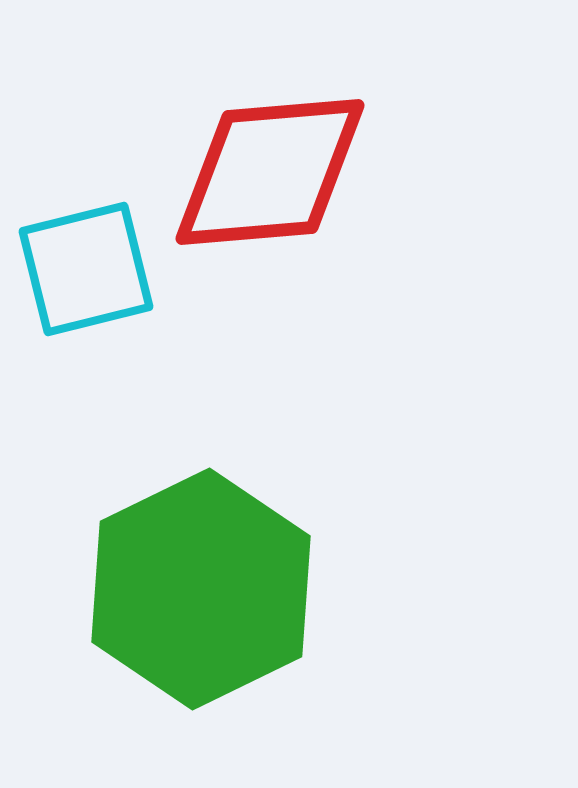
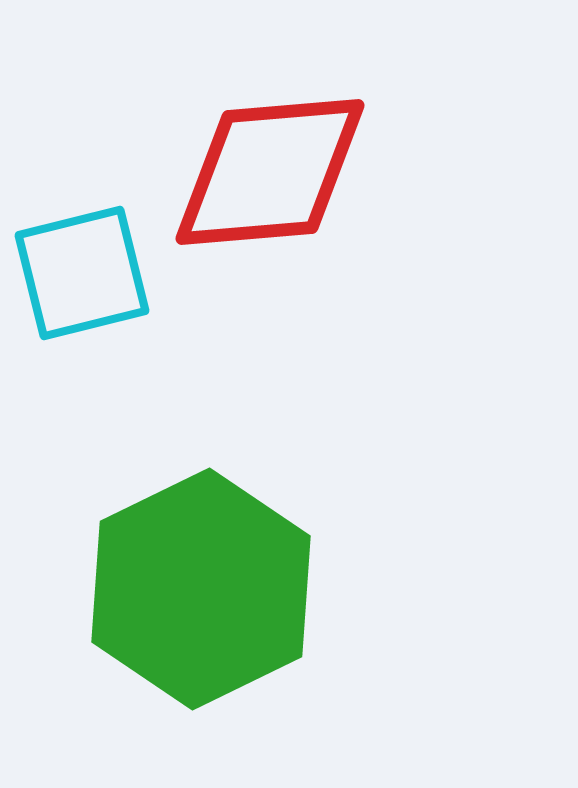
cyan square: moved 4 px left, 4 px down
